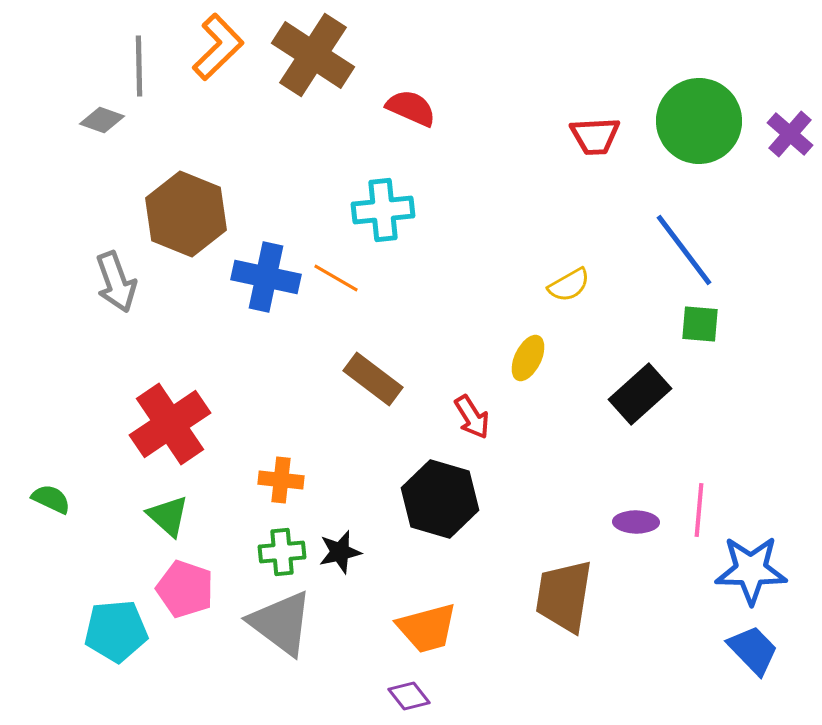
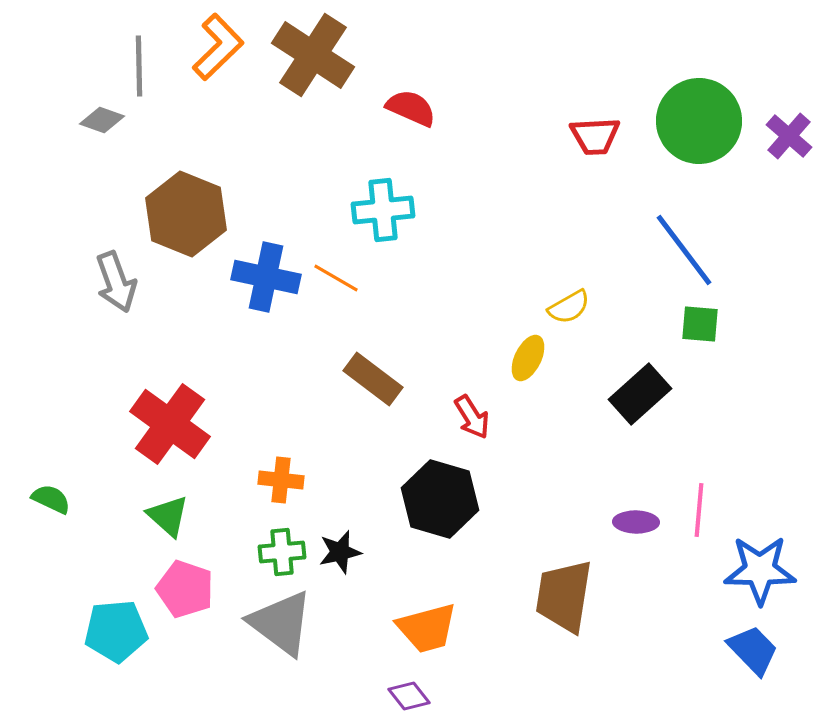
purple cross: moved 1 px left, 2 px down
yellow semicircle: moved 22 px down
red cross: rotated 20 degrees counterclockwise
blue star: moved 9 px right
